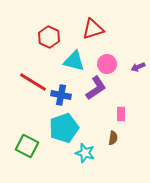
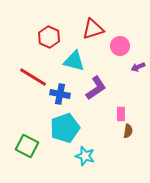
pink circle: moved 13 px right, 18 px up
red line: moved 5 px up
blue cross: moved 1 px left, 1 px up
cyan pentagon: moved 1 px right
brown semicircle: moved 15 px right, 7 px up
cyan star: moved 3 px down
